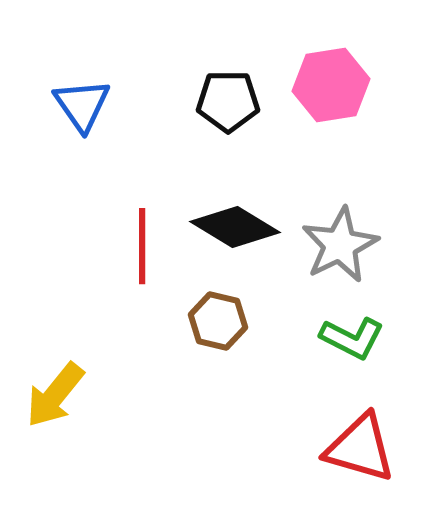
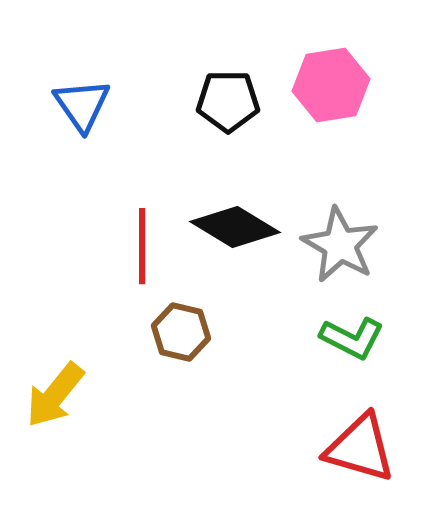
gray star: rotated 16 degrees counterclockwise
brown hexagon: moved 37 px left, 11 px down
